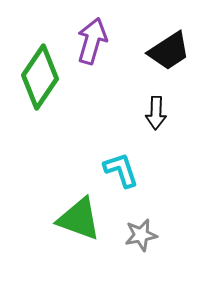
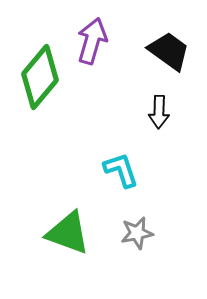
black trapezoid: rotated 111 degrees counterclockwise
green diamond: rotated 6 degrees clockwise
black arrow: moved 3 px right, 1 px up
green triangle: moved 11 px left, 14 px down
gray star: moved 4 px left, 2 px up
